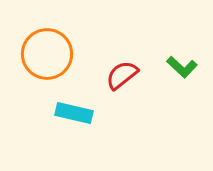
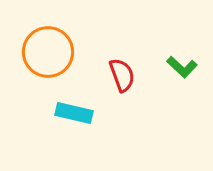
orange circle: moved 1 px right, 2 px up
red semicircle: rotated 108 degrees clockwise
